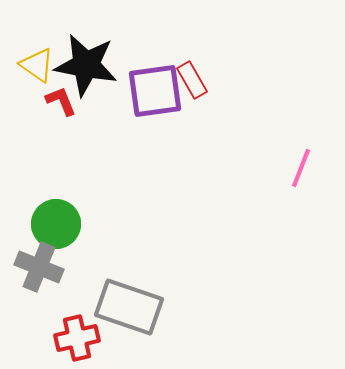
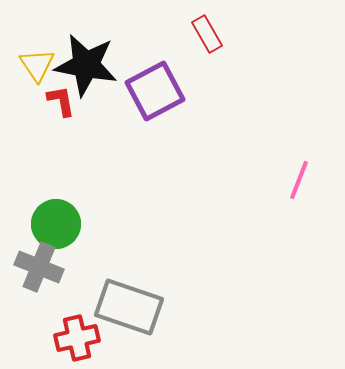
yellow triangle: rotated 21 degrees clockwise
red rectangle: moved 15 px right, 46 px up
purple square: rotated 20 degrees counterclockwise
red L-shape: rotated 12 degrees clockwise
pink line: moved 2 px left, 12 px down
